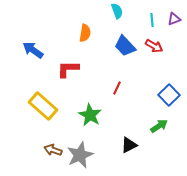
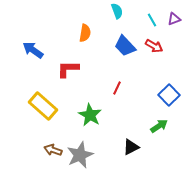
cyan line: rotated 24 degrees counterclockwise
black triangle: moved 2 px right, 2 px down
